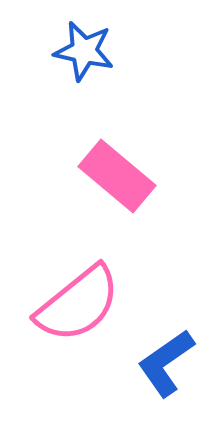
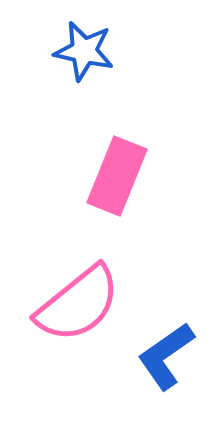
pink rectangle: rotated 72 degrees clockwise
blue L-shape: moved 7 px up
